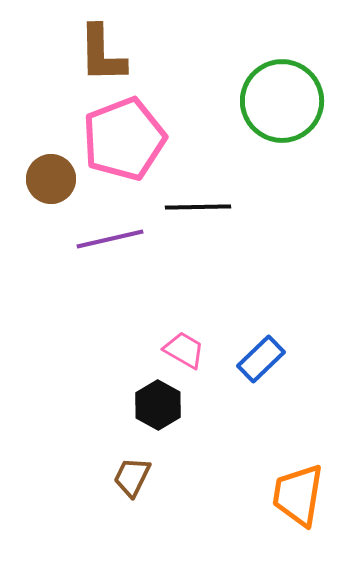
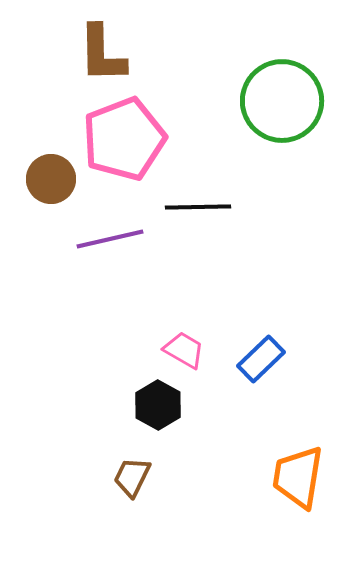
orange trapezoid: moved 18 px up
